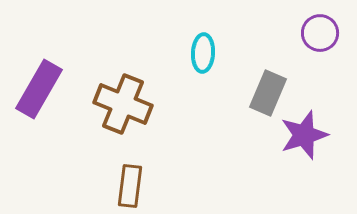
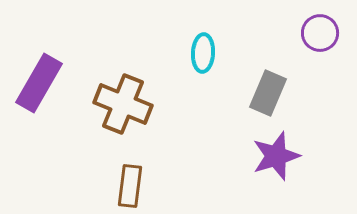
purple rectangle: moved 6 px up
purple star: moved 28 px left, 21 px down
